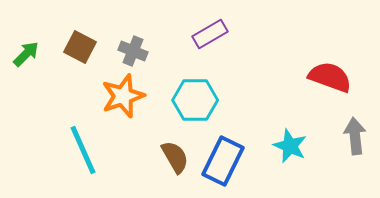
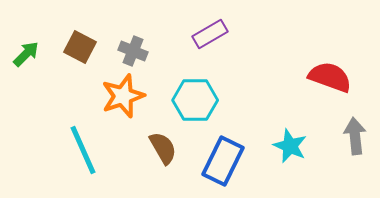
brown semicircle: moved 12 px left, 9 px up
